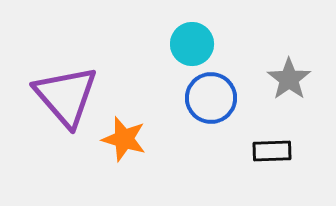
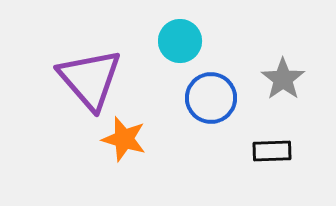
cyan circle: moved 12 px left, 3 px up
gray star: moved 6 px left
purple triangle: moved 24 px right, 17 px up
